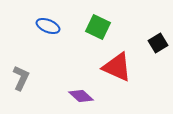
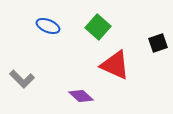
green square: rotated 15 degrees clockwise
black square: rotated 12 degrees clockwise
red triangle: moved 2 px left, 2 px up
gray L-shape: moved 1 px right, 1 px down; rotated 110 degrees clockwise
